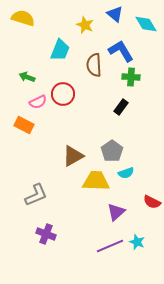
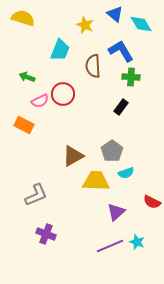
cyan diamond: moved 5 px left
brown semicircle: moved 1 px left, 1 px down
pink semicircle: moved 2 px right, 1 px up
